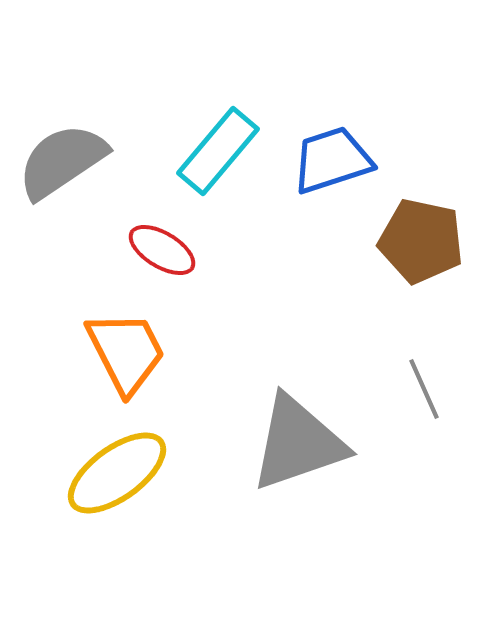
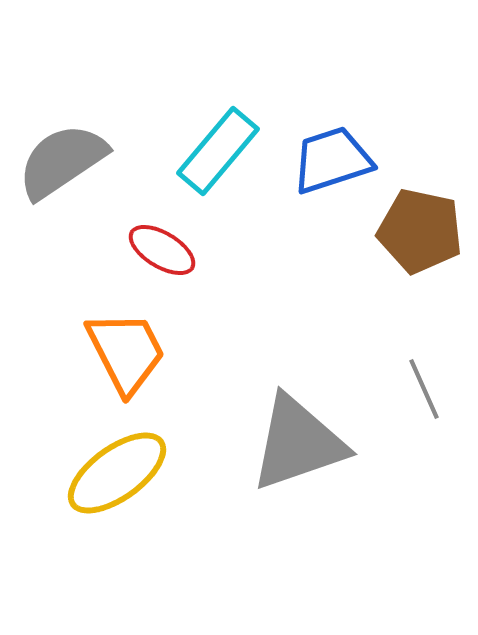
brown pentagon: moved 1 px left, 10 px up
